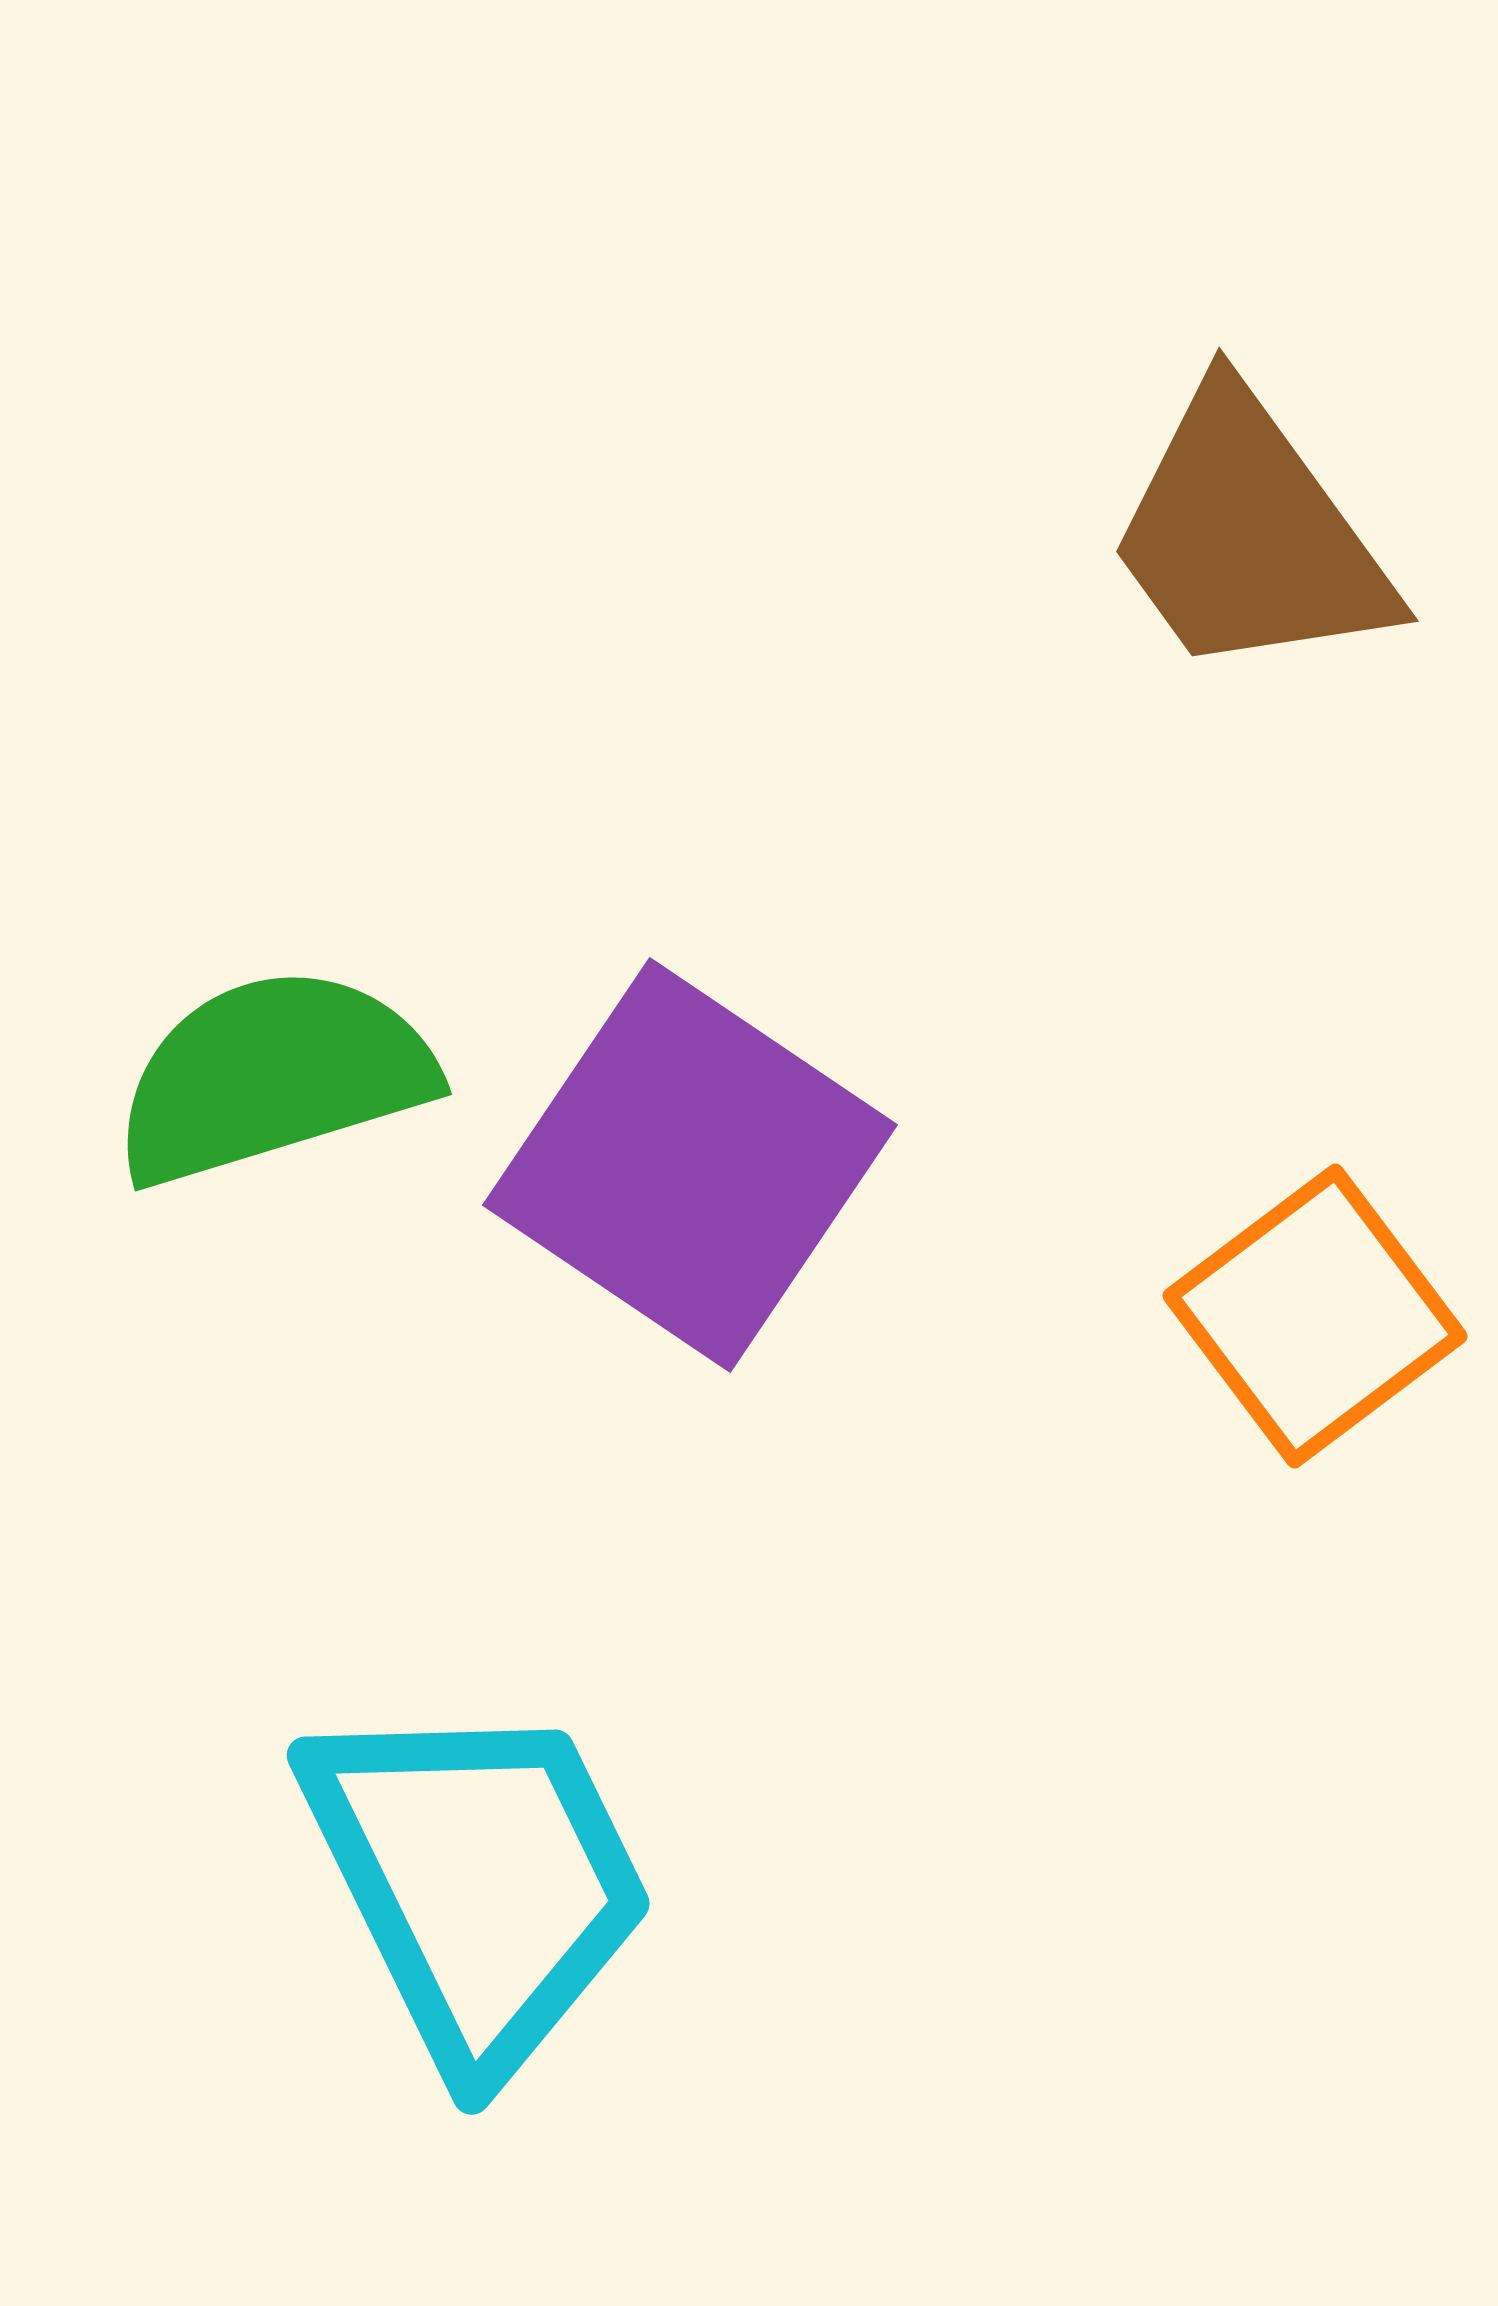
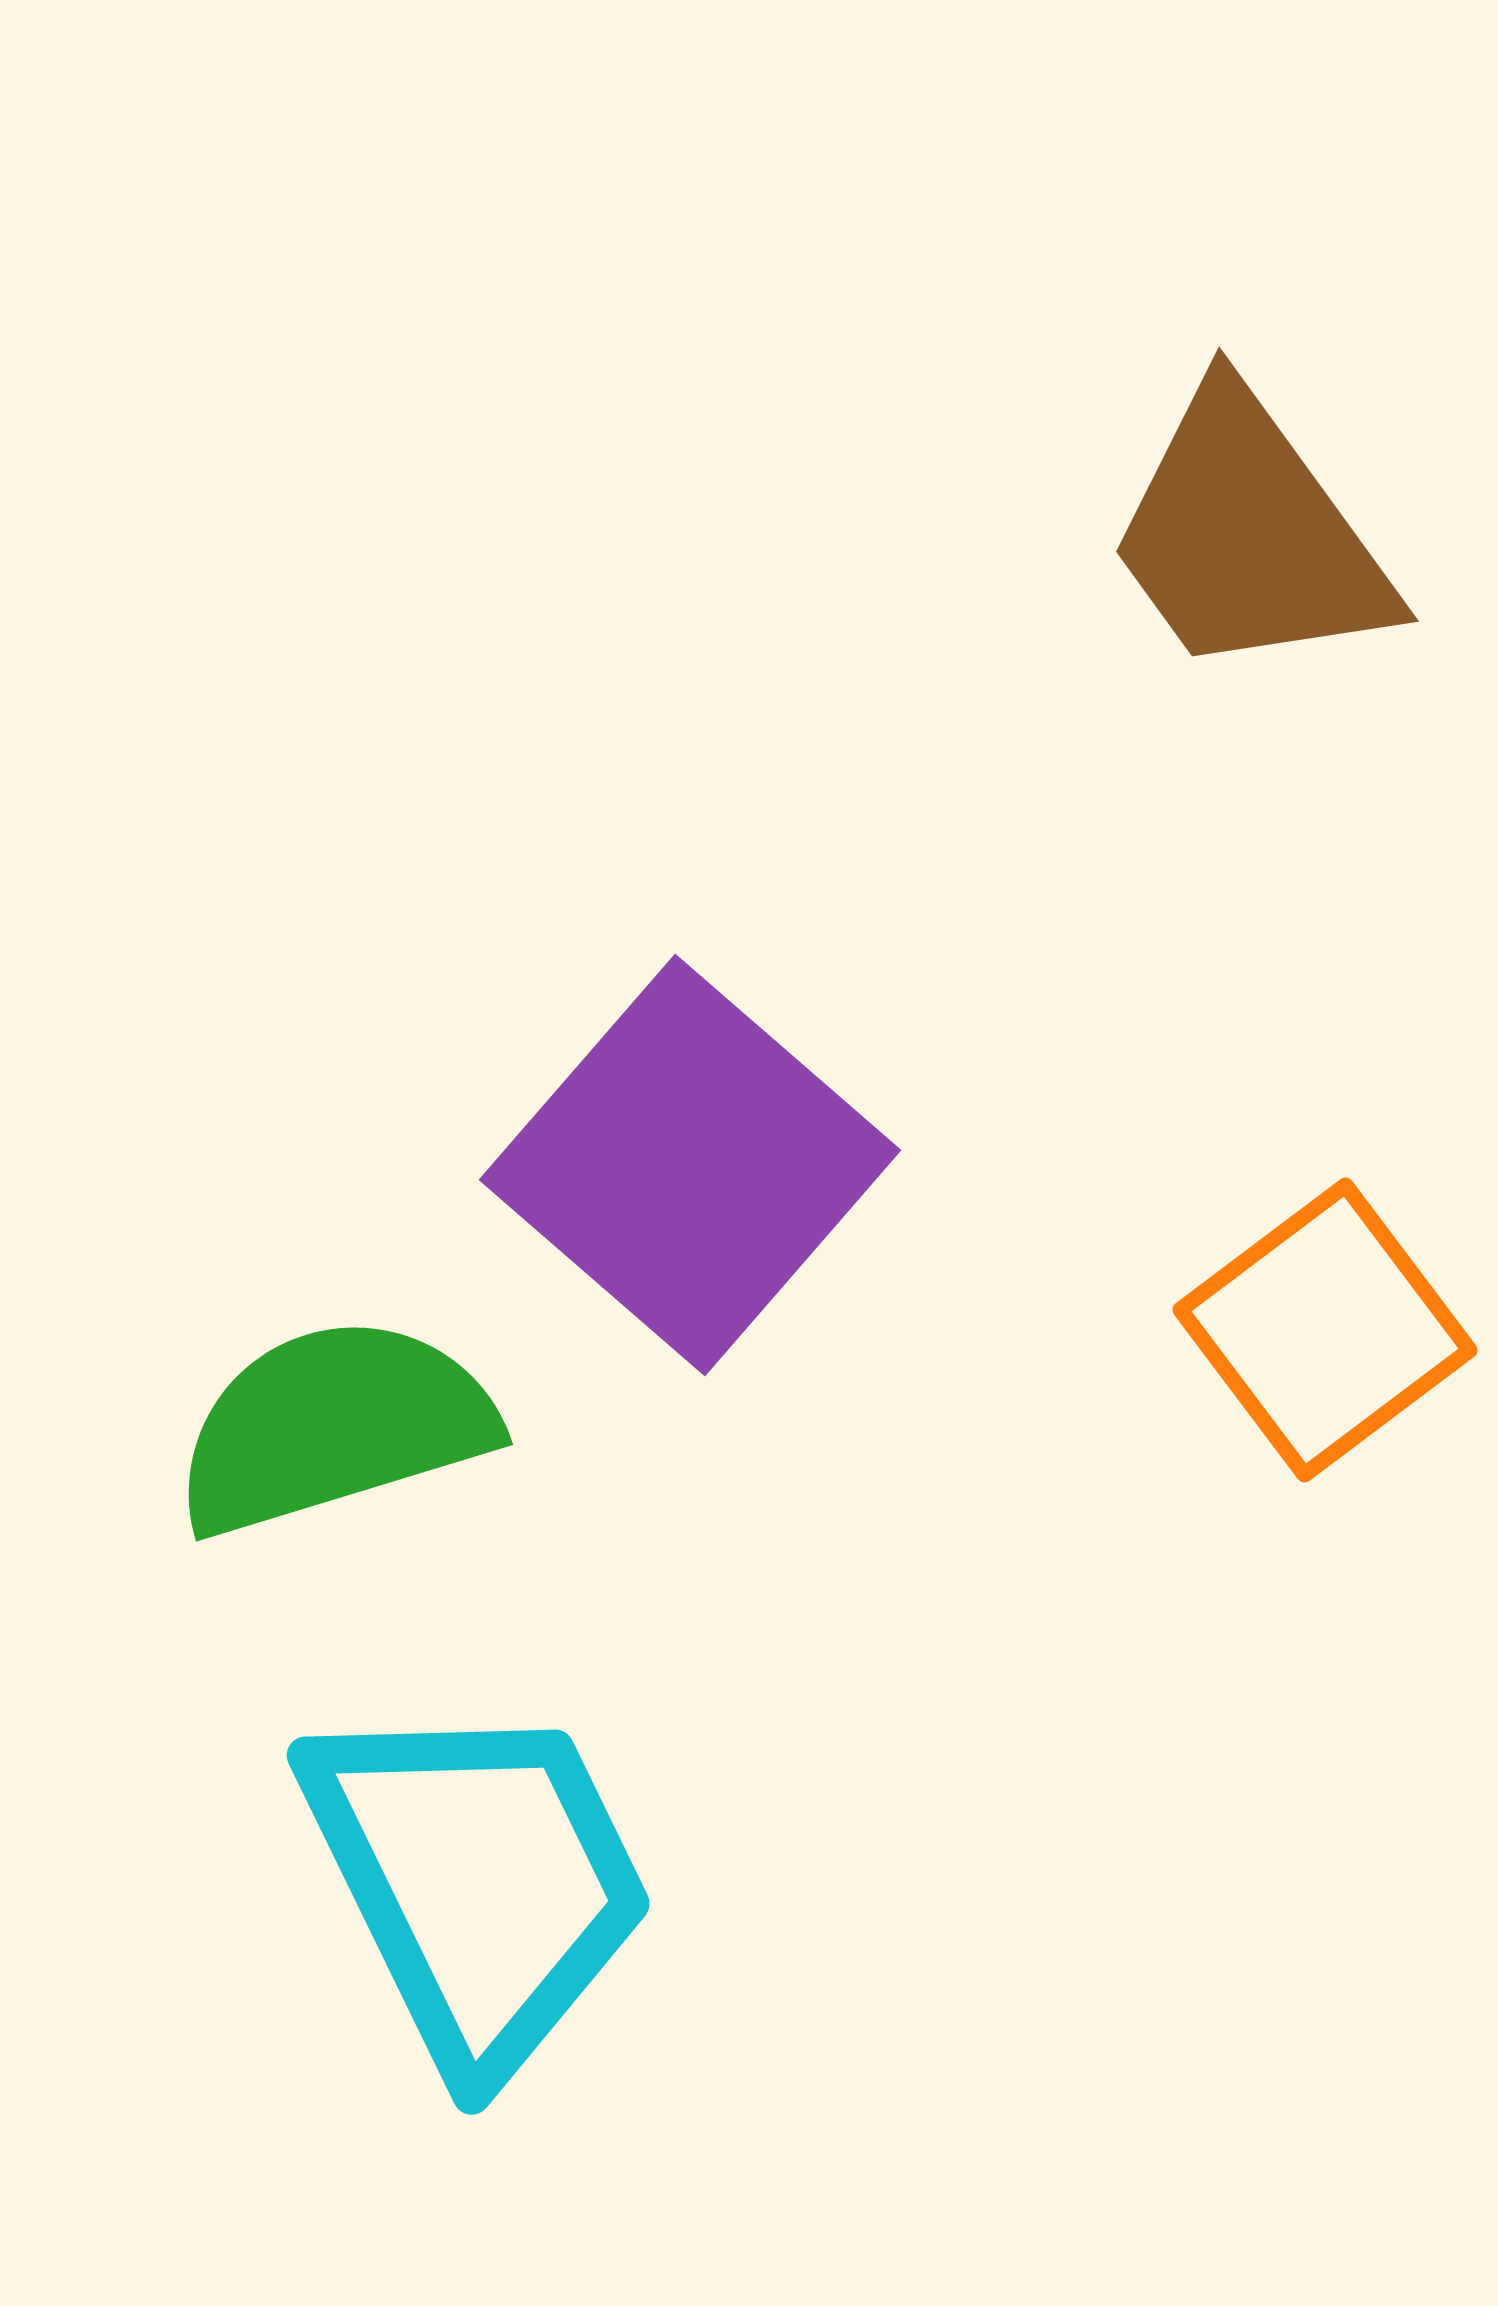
green semicircle: moved 61 px right, 350 px down
purple square: rotated 7 degrees clockwise
orange square: moved 10 px right, 14 px down
